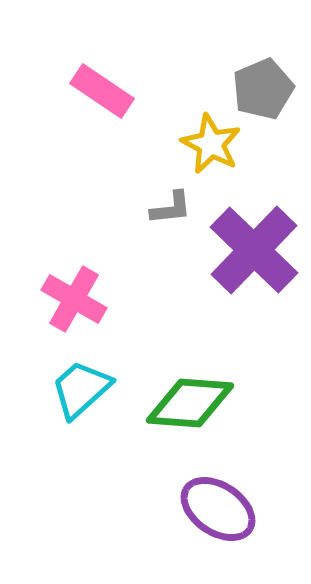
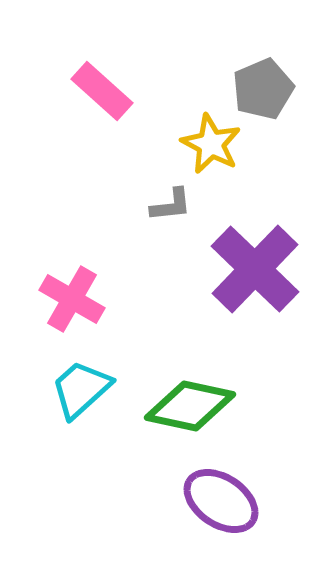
pink rectangle: rotated 8 degrees clockwise
gray L-shape: moved 3 px up
purple cross: moved 1 px right, 19 px down
pink cross: moved 2 px left
green diamond: moved 3 px down; rotated 8 degrees clockwise
purple ellipse: moved 3 px right, 8 px up
